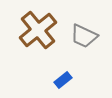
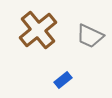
gray trapezoid: moved 6 px right
